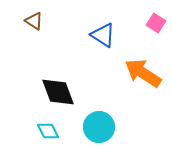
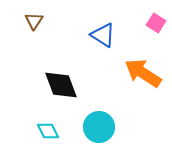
brown triangle: rotated 30 degrees clockwise
black diamond: moved 3 px right, 7 px up
